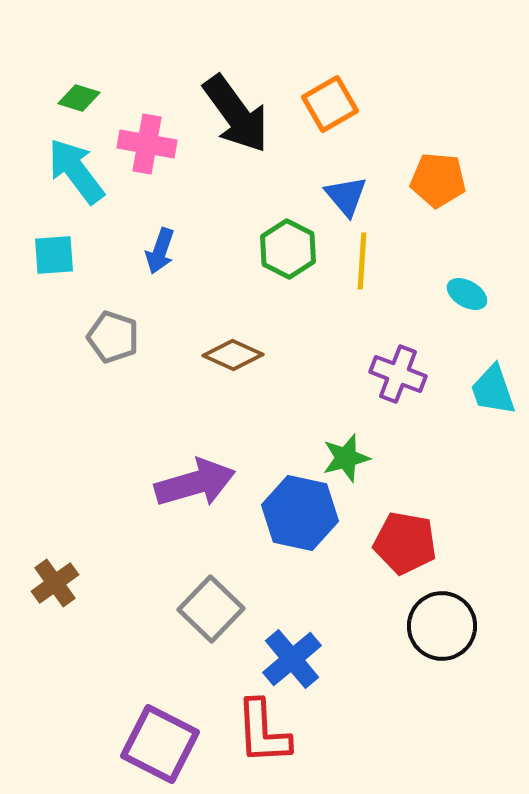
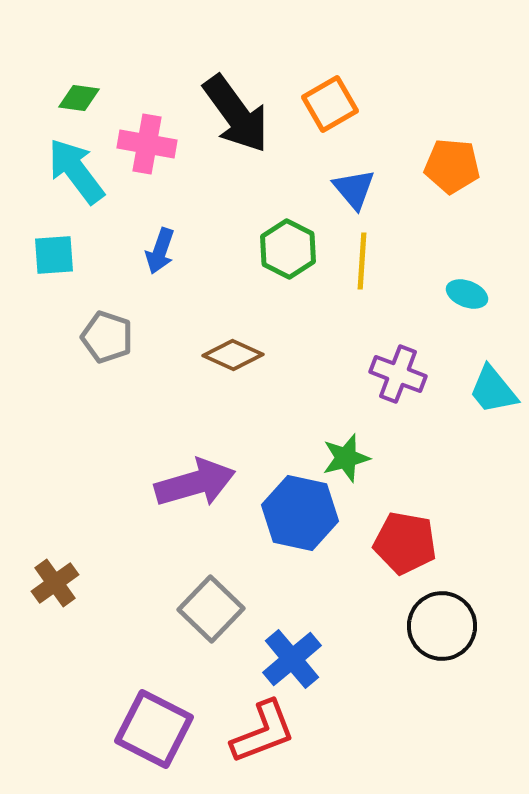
green diamond: rotated 9 degrees counterclockwise
orange pentagon: moved 14 px right, 14 px up
blue triangle: moved 8 px right, 7 px up
cyan ellipse: rotated 9 degrees counterclockwise
gray pentagon: moved 6 px left
cyan trapezoid: rotated 20 degrees counterclockwise
red L-shape: rotated 108 degrees counterclockwise
purple square: moved 6 px left, 15 px up
